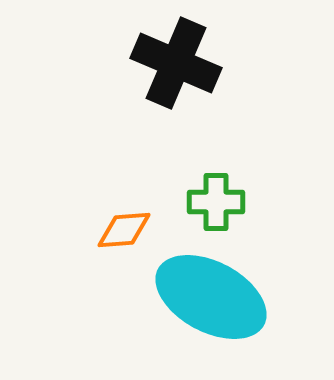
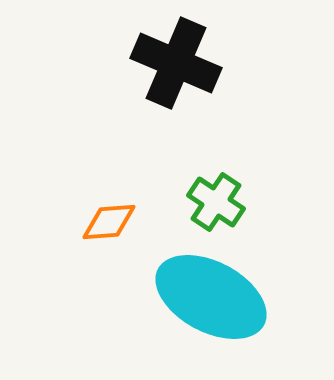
green cross: rotated 34 degrees clockwise
orange diamond: moved 15 px left, 8 px up
